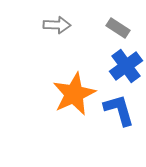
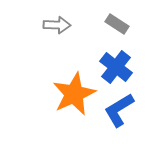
gray rectangle: moved 1 px left, 4 px up
blue cross: moved 10 px left, 1 px down; rotated 16 degrees counterclockwise
blue L-shape: rotated 105 degrees counterclockwise
